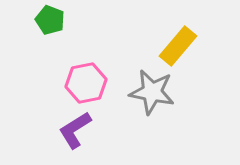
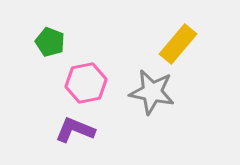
green pentagon: moved 22 px down
yellow rectangle: moved 2 px up
purple L-shape: rotated 54 degrees clockwise
